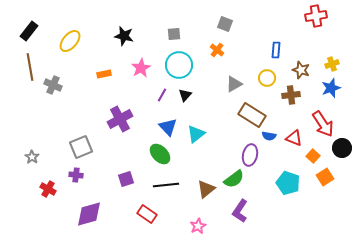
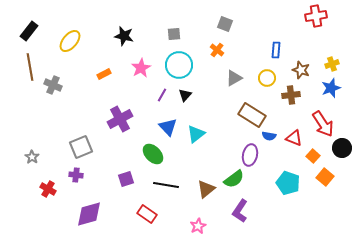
orange rectangle at (104, 74): rotated 16 degrees counterclockwise
gray triangle at (234, 84): moved 6 px up
green ellipse at (160, 154): moved 7 px left
orange square at (325, 177): rotated 18 degrees counterclockwise
black line at (166, 185): rotated 15 degrees clockwise
